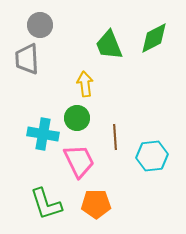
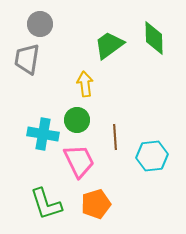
gray circle: moved 1 px up
green diamond: rotated 64 degrees counterclockwise
green trapezoid: rotated 76 degrees clockwise
gray trapezoid: rotated 12 degrees clockwise
green circle: moved 2 px down
orange pentagon: rotated 16 degrees counterclockwise
